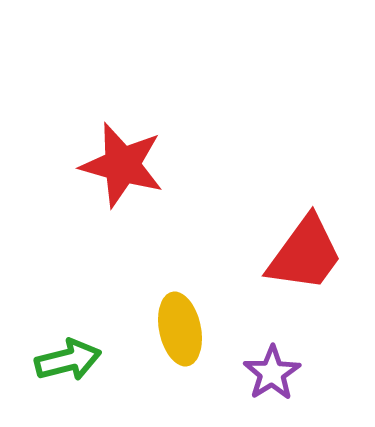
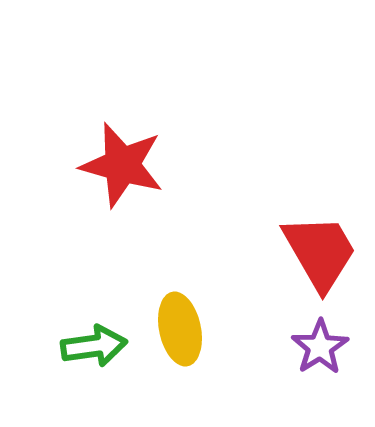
red trapezoid: moved 15 px right, 2 px up; rotated 66 degrees counterclockwise
green arrow: moved 26 px right, 14 px up; rotated 6 degrees clockwise
purple star: moved 48 px right, 26 px up
